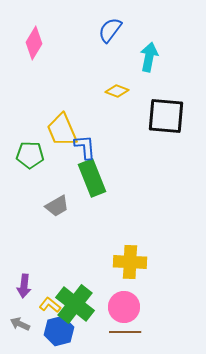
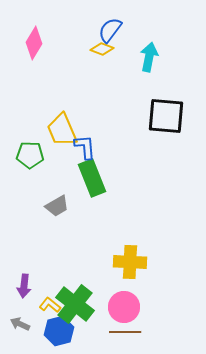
yellow diamond: moved 15 px left, 42 px up
